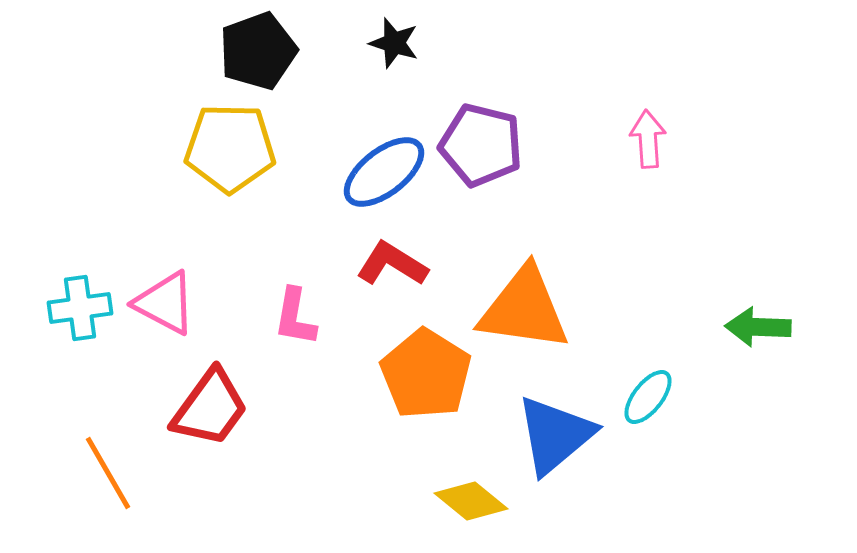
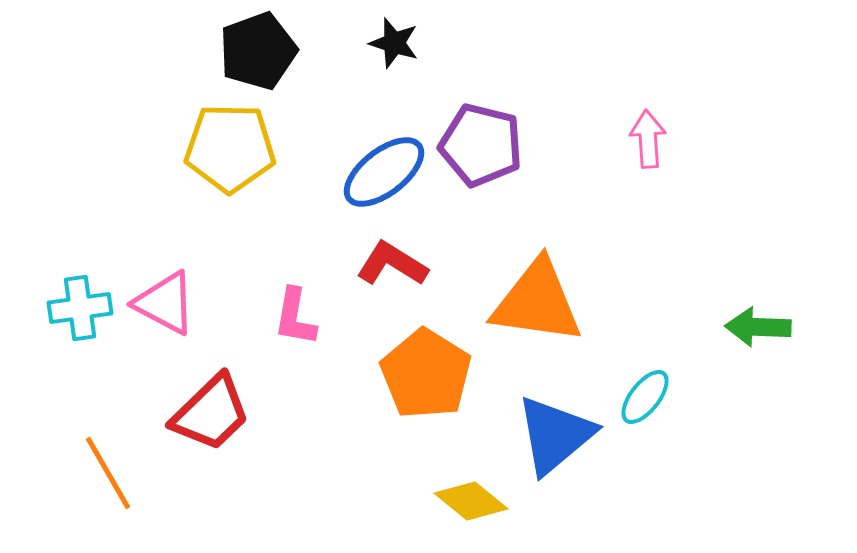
orange triangle: moved 13 px right, 7 px up
cyan ellipse: moved 3 px left
red trapezoid: moved 1 px right, 5 px down; rotated 10 degrees clockwise
